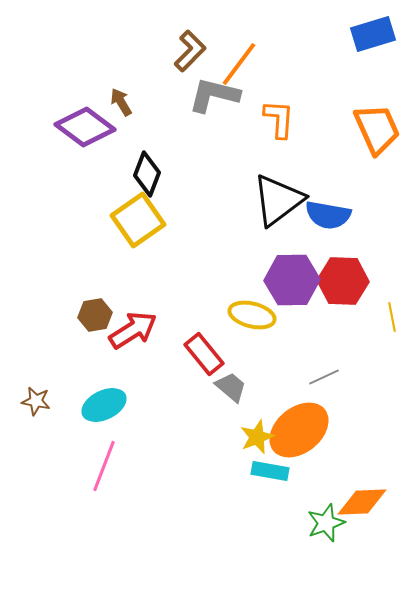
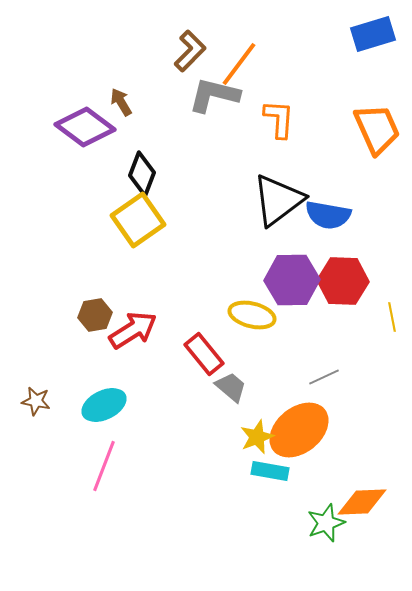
black diamond: moved 5 px left
